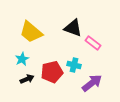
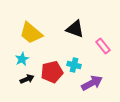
black triangle: moved 2 px right, 1 px down
yellow trapezoid: moved 1 px down
pink rectangle: moved 10 px right, 3 px down; rotated 14 degrees clockwise
purple arrow: rotated 10 degrees clockwise
